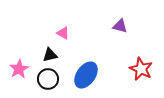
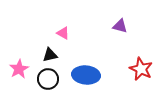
blue ellipse: rotated 60 degrees clockwise
